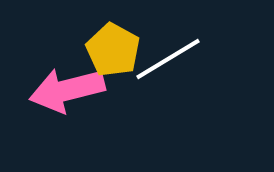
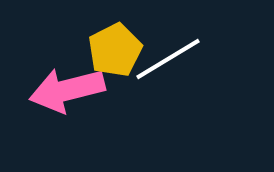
yellow pentagon: moved 2 px right; rotated 16 degrees clockwise
